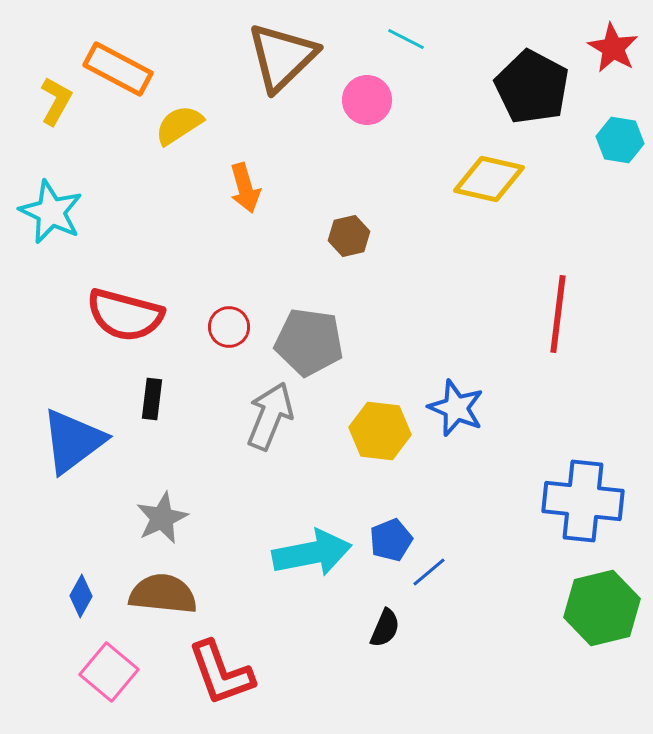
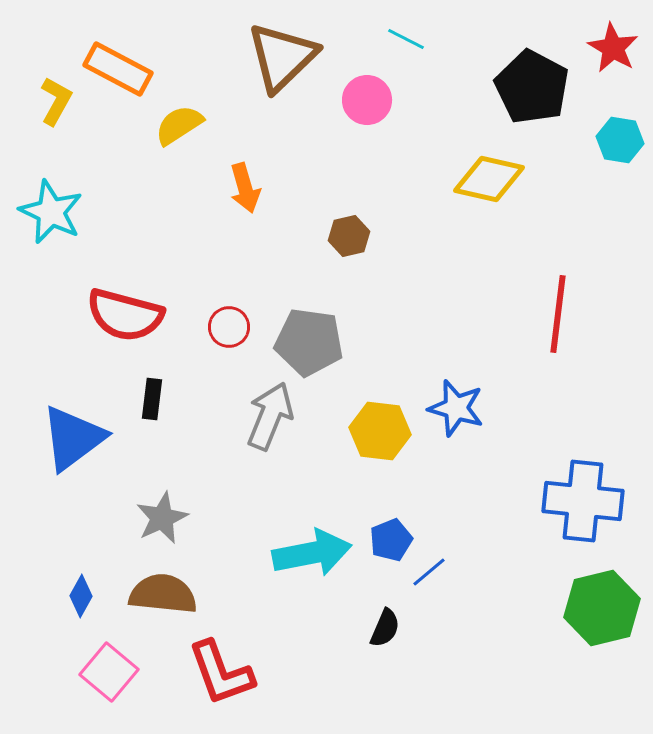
blue star: rotated 6 degrees counterclockwise
blue triangle: moved 3 px up
